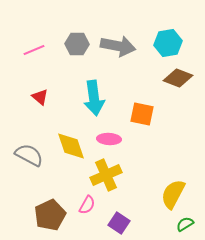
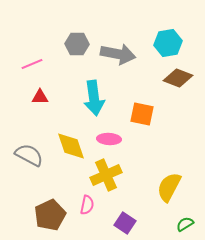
gray arrow: moved 8 px down
pink line: moved 2 px left, 14 px down
red triangle: rotated 42 degrees counterclockwise
yellow semicircle: moved 4 px left, 7 px up
pink semicircle: rotated 18 degrees counterclockwise
purple square: moved 6 px right
